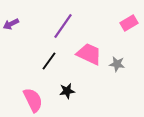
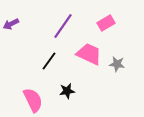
pink rectangle: moved 23 px left
